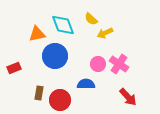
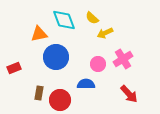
yellow semicircle: moved 1 px right, 1 px up
cyan diamond: moved 1 px right, 5 px up
orange triangle: moved 2 px right
blue circle: moved 1 px right, 1 px down
pink cross: moved 4 px right, 5 px up; rotated 24 degrees clockwise
red arrow: moved 1 px right, 3 px up
